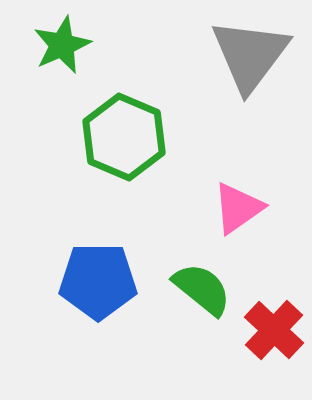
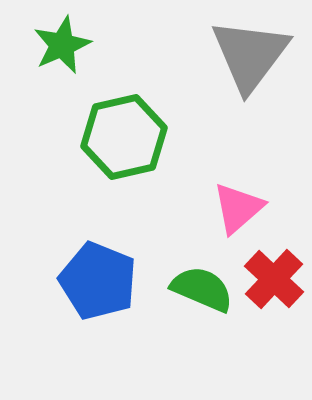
green hexagon: rotated 24 degrees clockwise
pink triangle: rotated 6 degrees counterclockwise
blue pentagon: rotated 22 degrees clockwise
green semicircle: rotated 16 degrees counterclockwise
red cross: moved 51 px up
